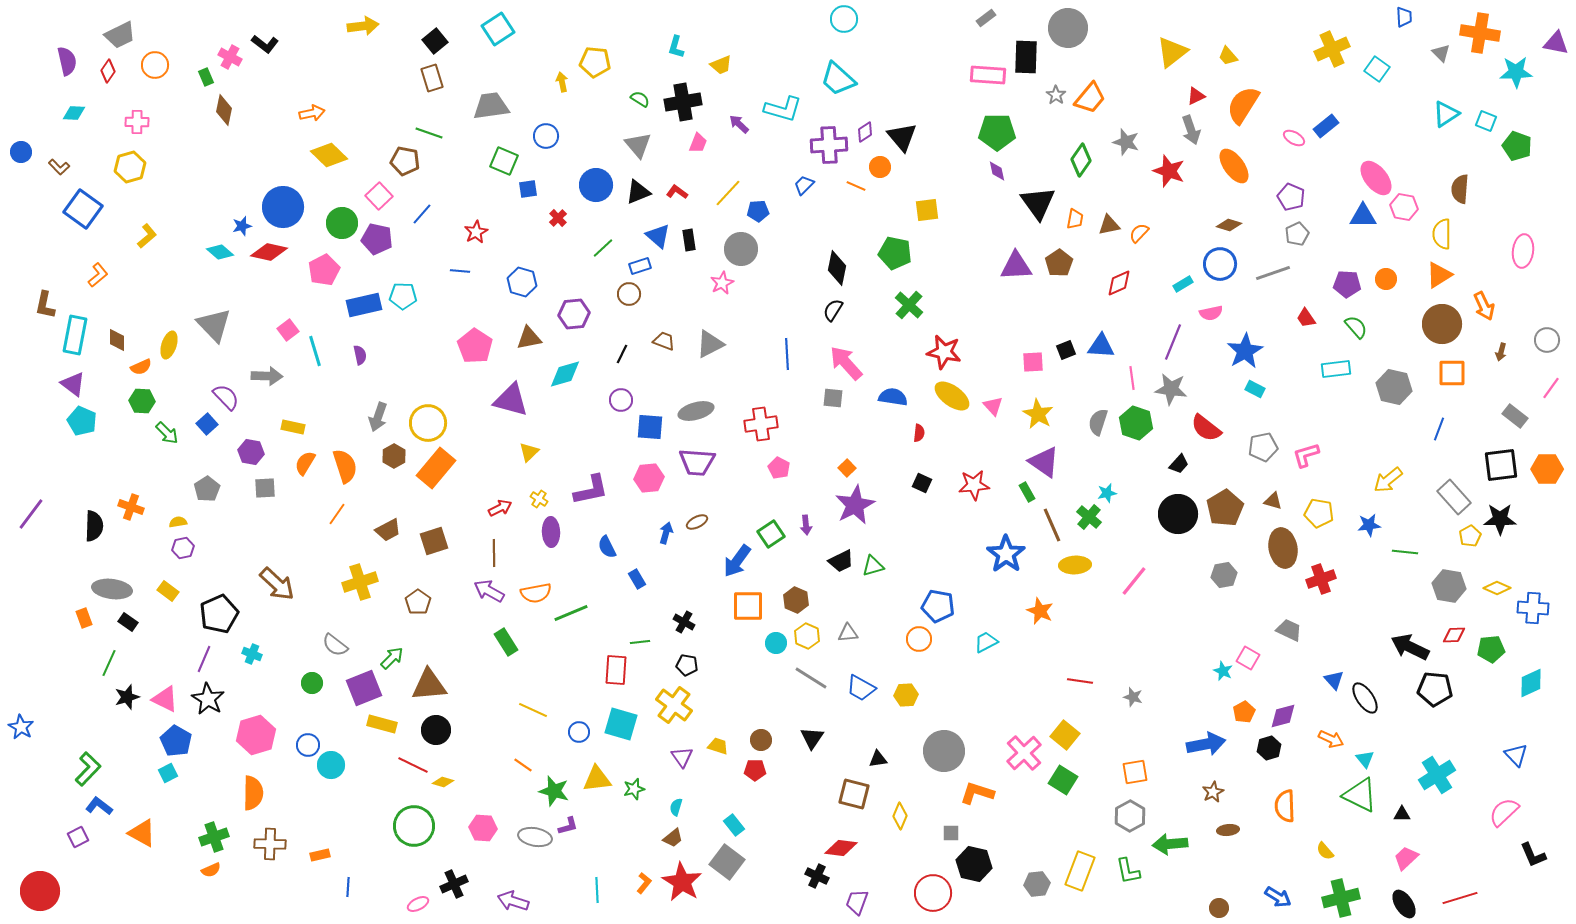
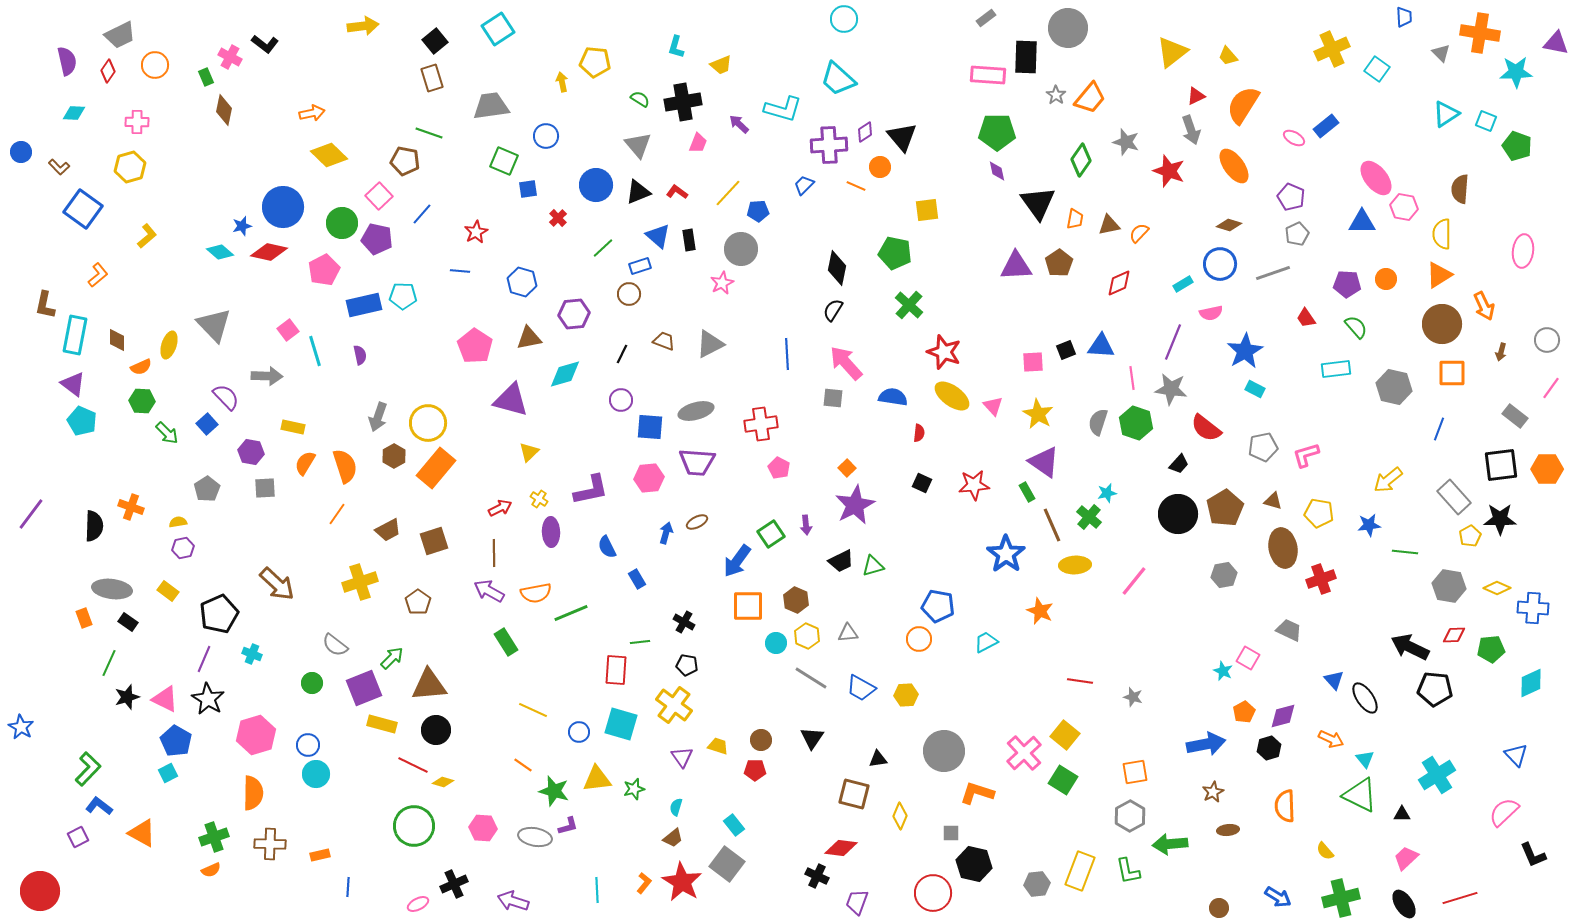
blue triangle at (1363, 216): moved 1 px left, 6 px down
red star at (944, 352): rotated 8 degrees clockwise
cyan circle at (331, 765): moved 15 px left, 9 px down
gray square at (727, 862): moved 2 px down
